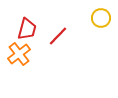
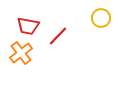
red trapezoid: moved 1 px right, 3 px up; rotated 85 degrees clockwise
orange cross: moved 2 px right, 1 px up
